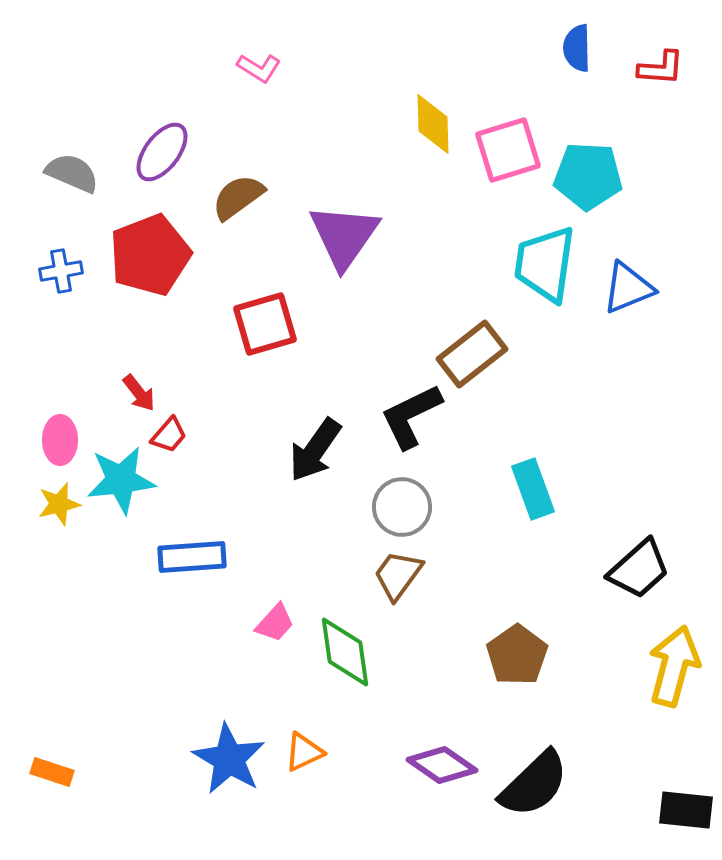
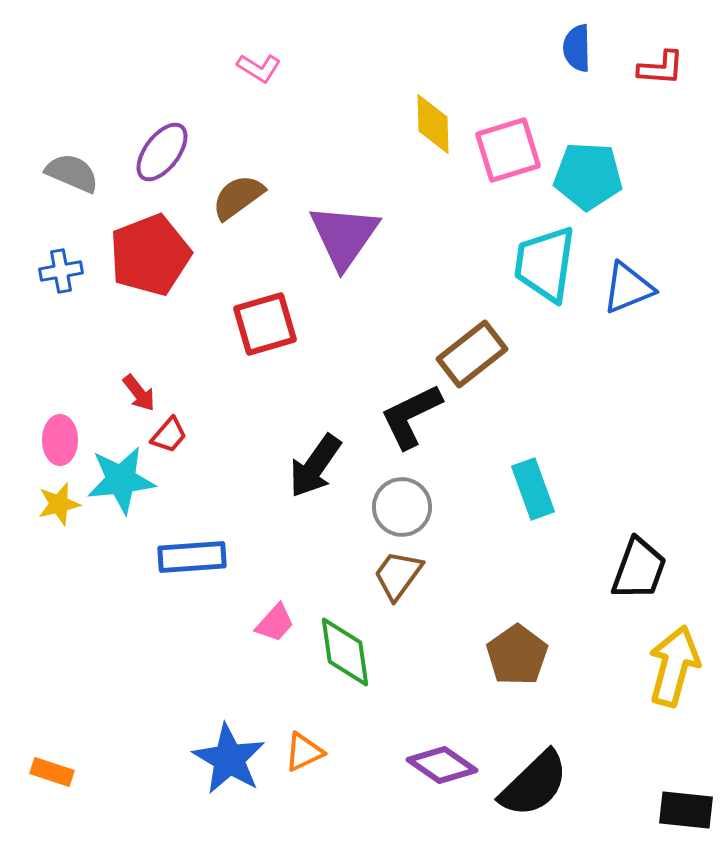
black arrow: moved 16 px down
black trapezoid: rotated 28 degrees counterclockwise
